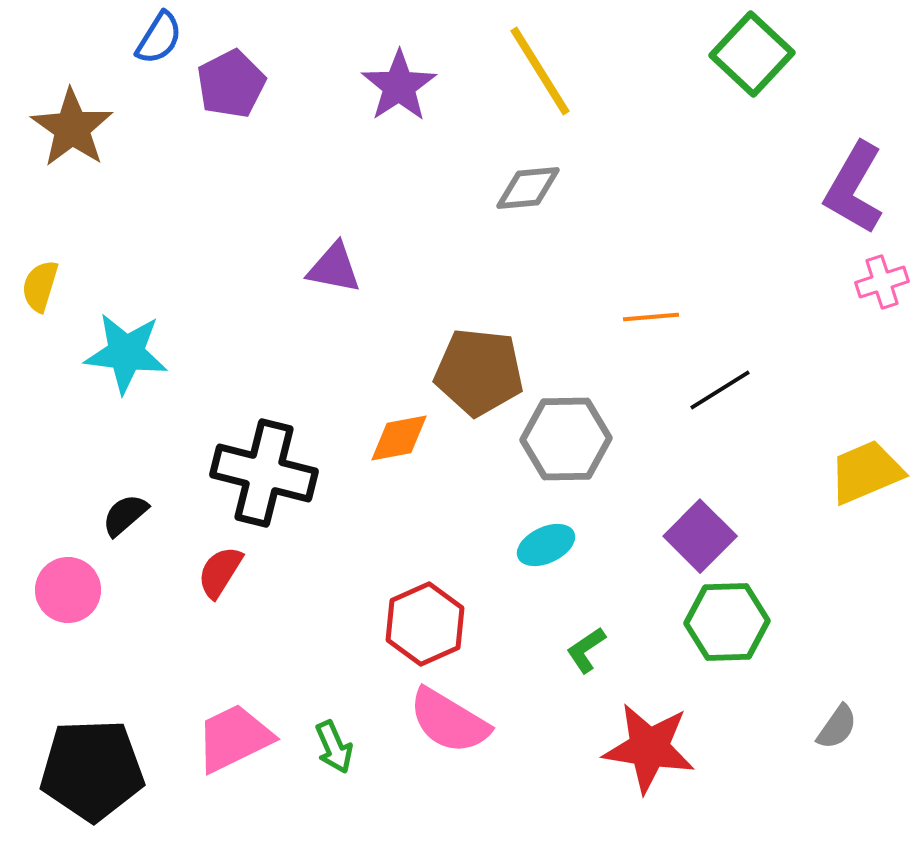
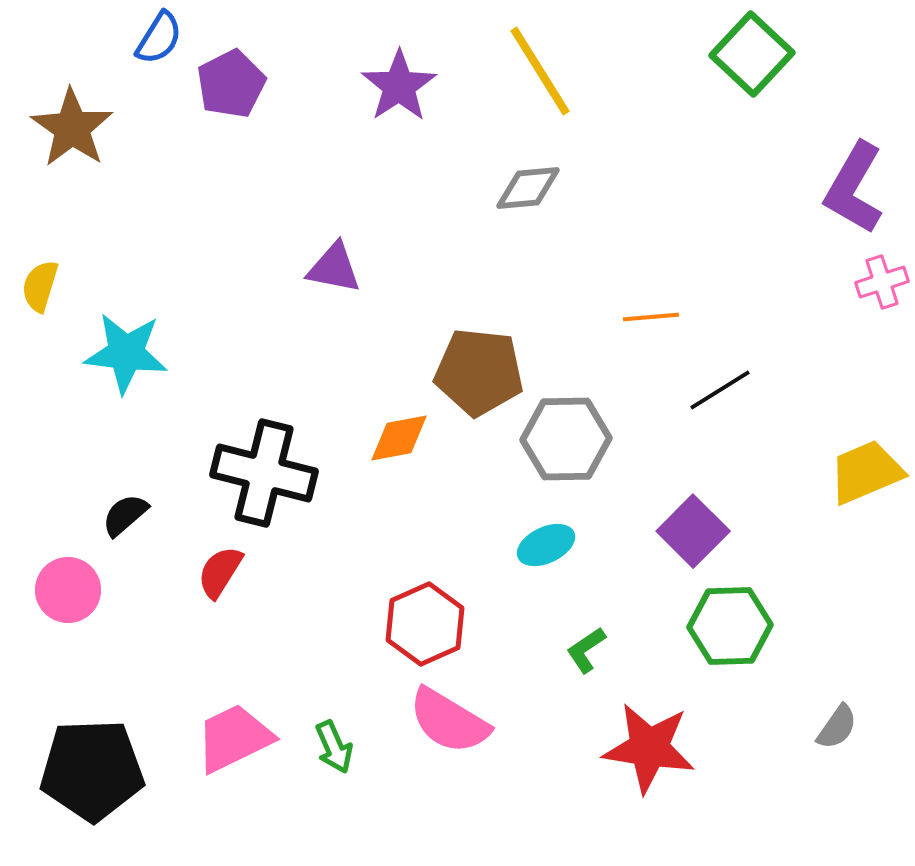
purple square: moved 7 px left, 5 px up
green hexagon: moved 3 px right, 4 px down
